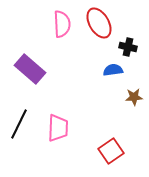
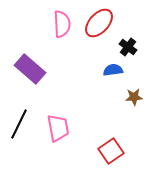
red ellipse: rotated 72 degrees clockwise
black cross: rotated 24 degrees clockwise
pink trapezoid: rotated 12 degrees counterclockwise
